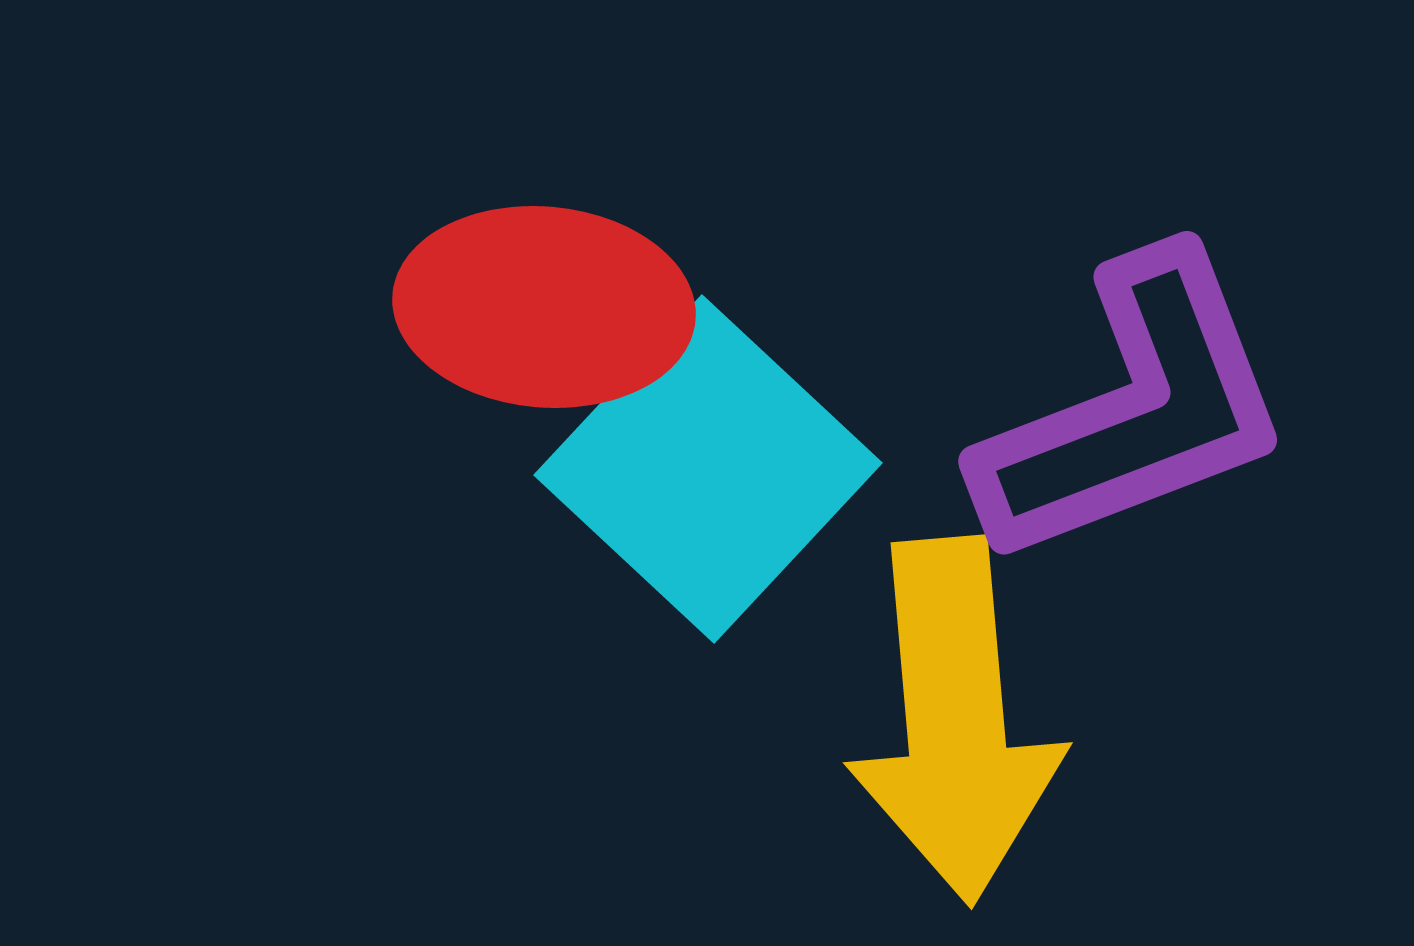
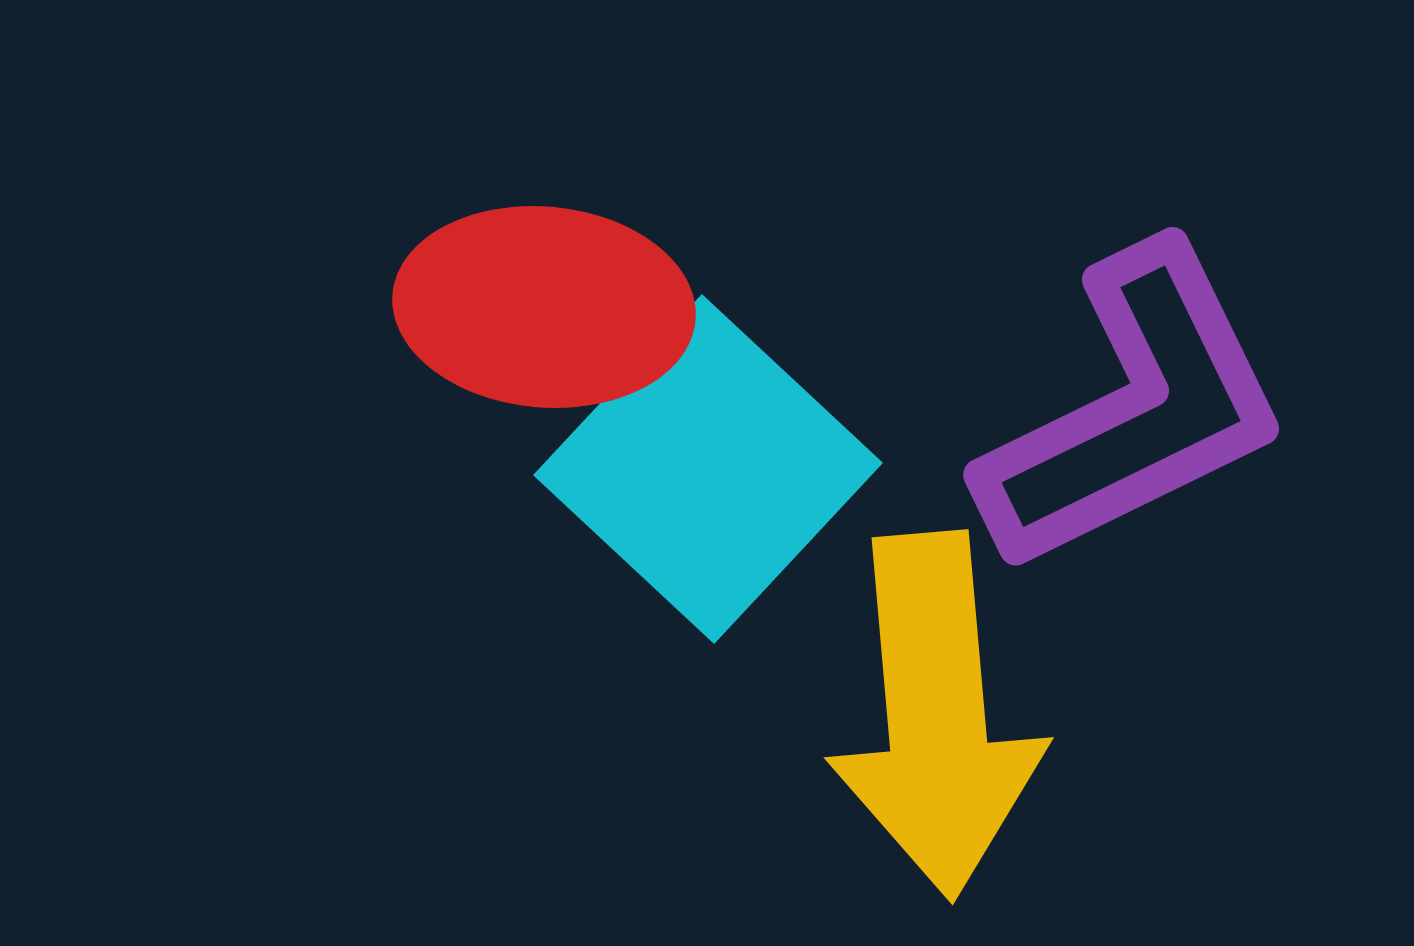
purple L-shape: rotated 5 degrees counterclockwise
yellow arrow: moved 19 px left, 5 px up
